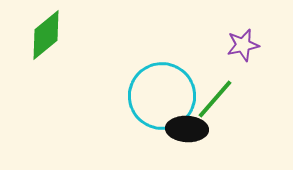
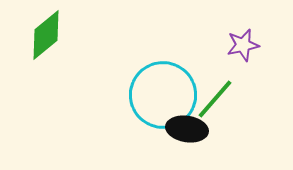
cyan circle: moved 1 px right, 1 px up
black ellipse: rotated 6 degrees clockwise
